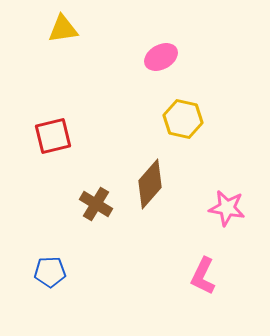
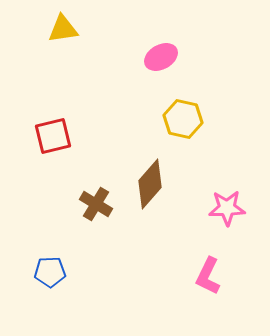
pink star: rotated 12 degrees counterclockwise
pink L-shape: moved 5 px right
